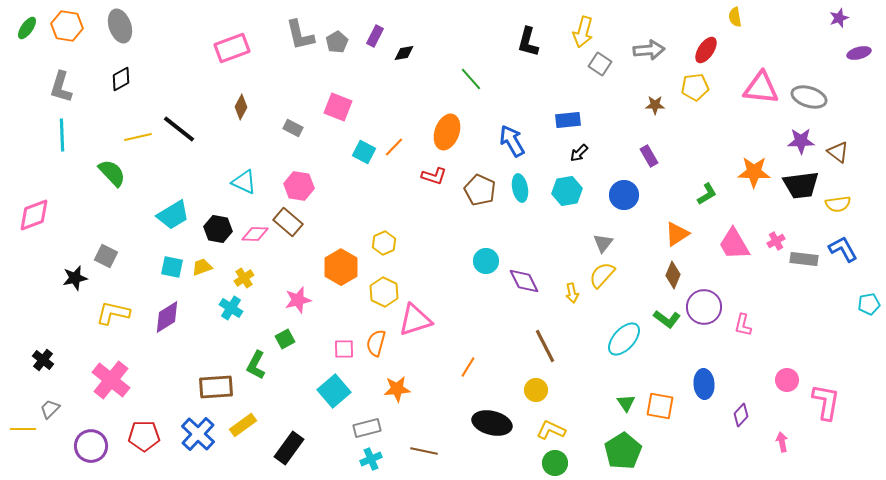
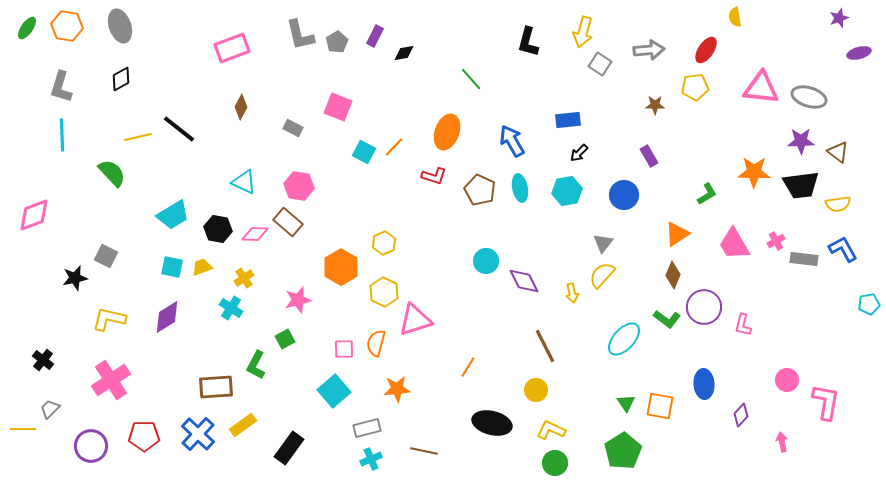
yellow L-shape at (113, 313): moved 4 px left, 6 px down
pink cross at (111, 380): rotated 18 degrees clockwise
